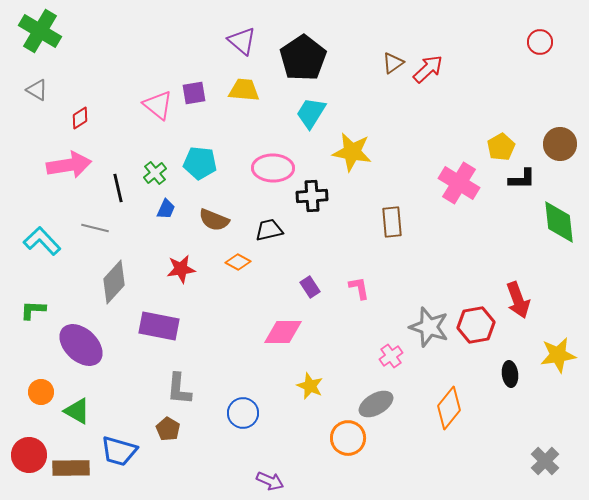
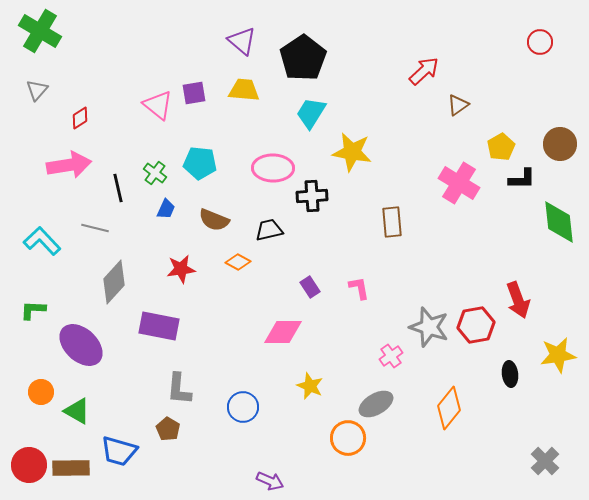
brown triangle at (393, 63): moved 65 px right, 42 px down
red arrow at (428, 69): moved 4 px left, 2 px down
gray triangle at (37, 90): rotated 40 degrees clockwise
green cross at (155, 173): rotated 15 degrees counterclockwise
blue circle at (243, 413): moved 6 px up
red circle at (29, 455): moved 10 px down
